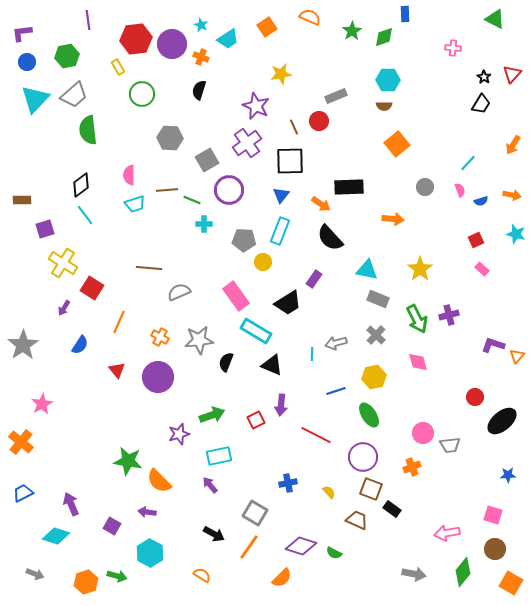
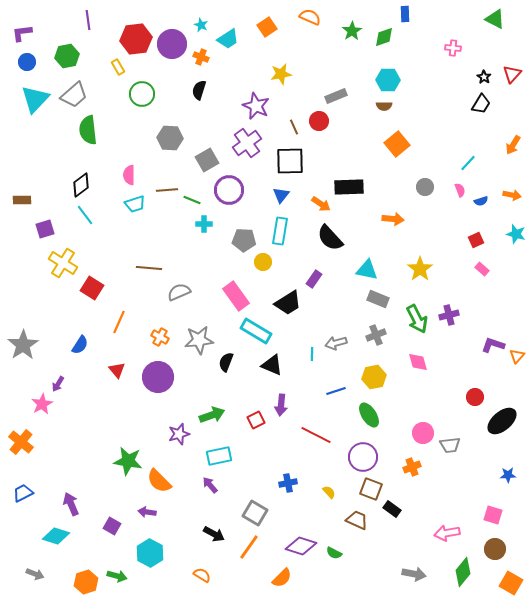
cyan rectangle at (280, 231): rotated 12 degrees counterclockwise
purple arrow at (64, 308): moved 6 px left, 76 px down
gray cross at (376, 335): rotated 24 degrees clockwise
